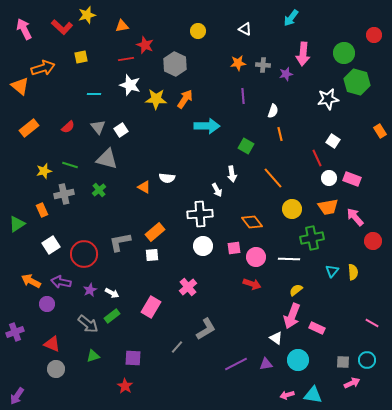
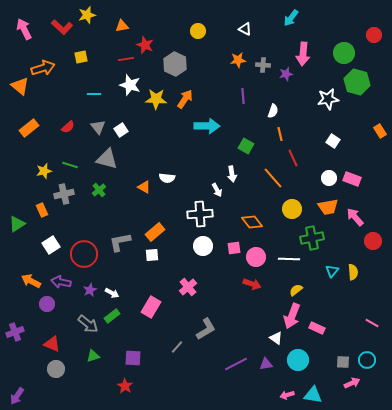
orange star at (238, 63): moved 3 px up
red line at (317, 158): moved 24 px left
